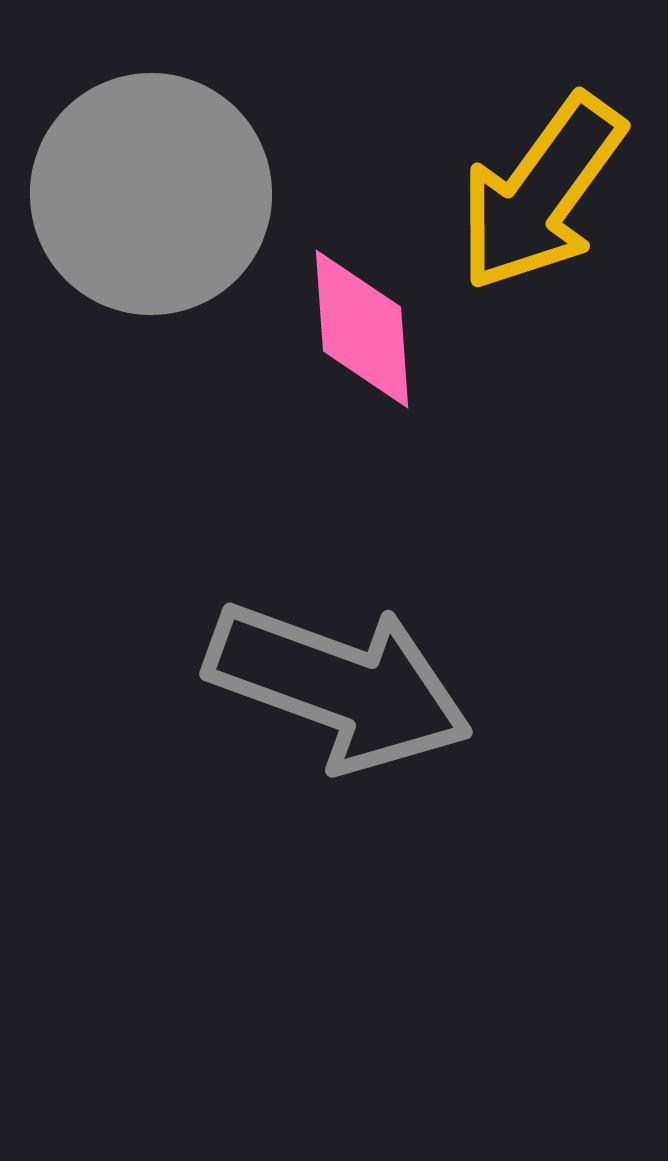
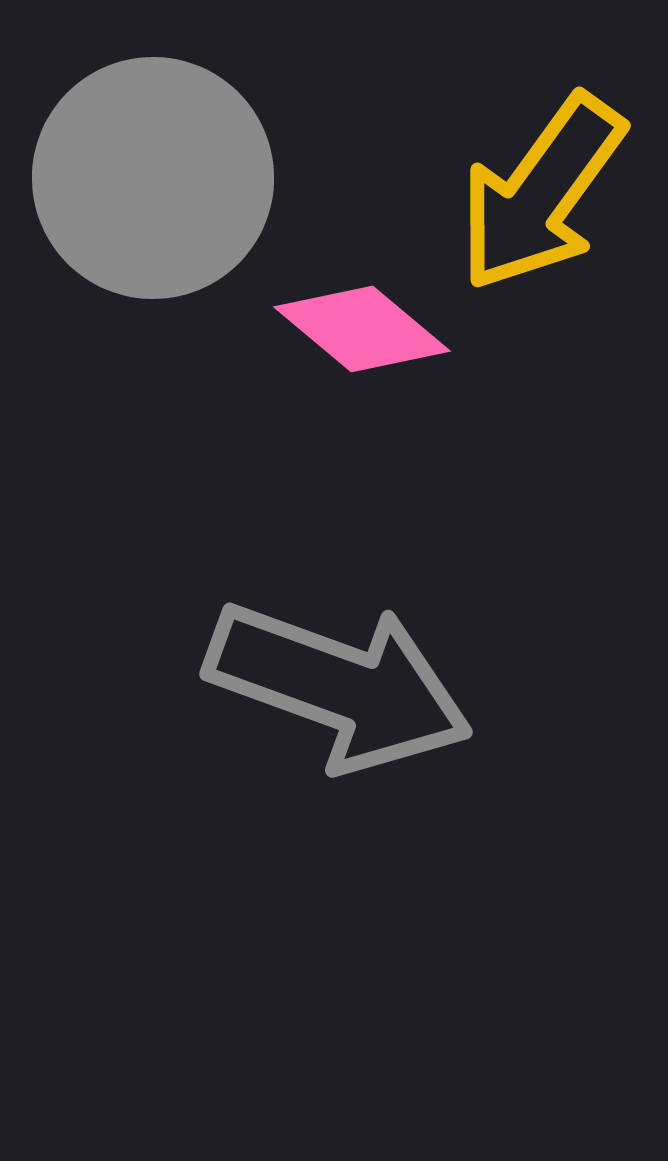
gray circle: moved 2 px right, 16 px up
pink diamond: rotated 46 degrees counterclockwise
